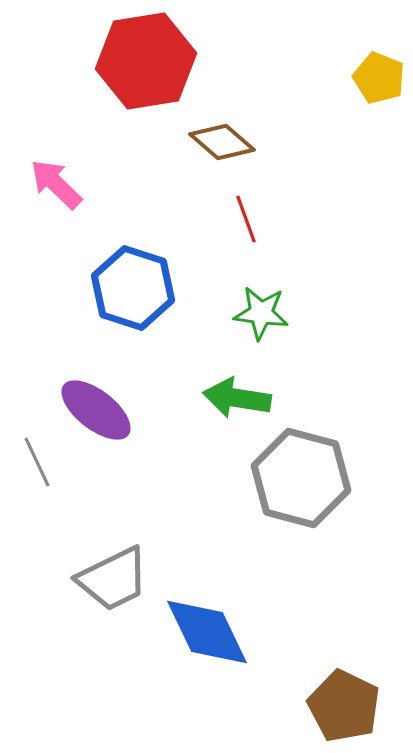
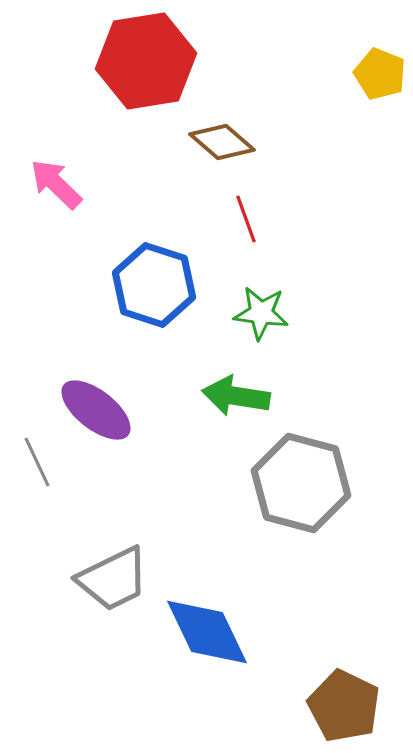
yellow pentagon: moved 1 px right, 4 px up
blue hexagon: moved 21 px right, 3 px up
green arrow: moved 1 px left, 2 px up
gray hexagon: moved 5 px down
